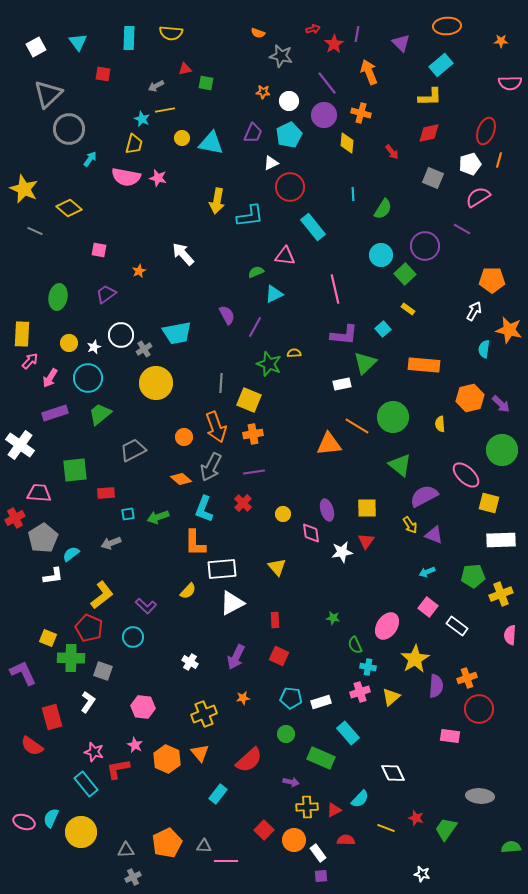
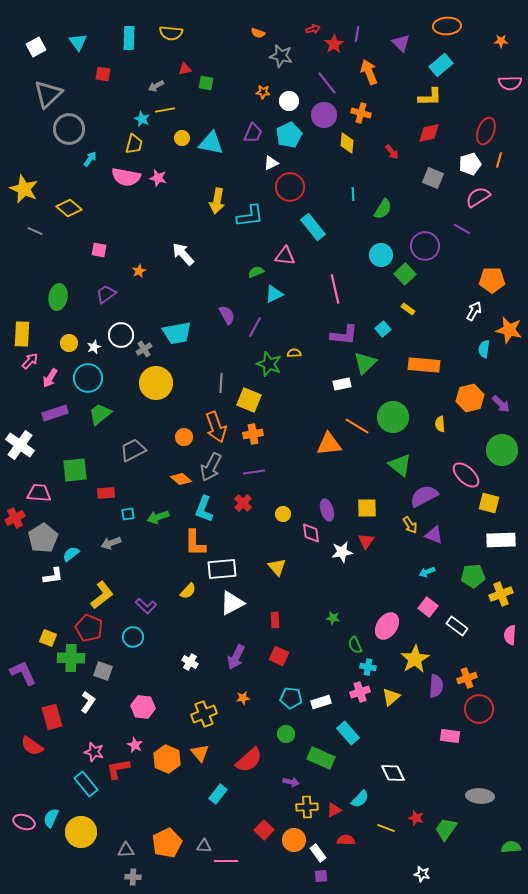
gray cross at (133, 877): rotated 28 degrees clockwise
